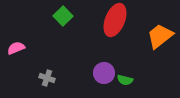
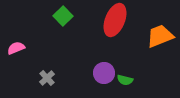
orange trapezoid: rotated 16 degrees clockwise
gray cross: rotated 28 degrees clockwise
